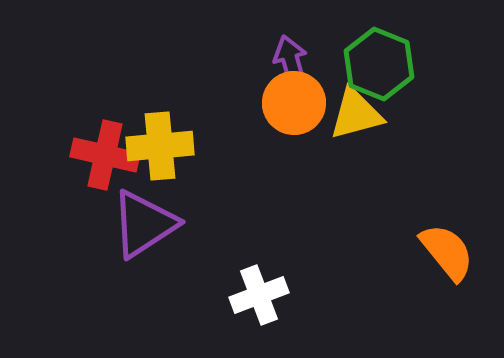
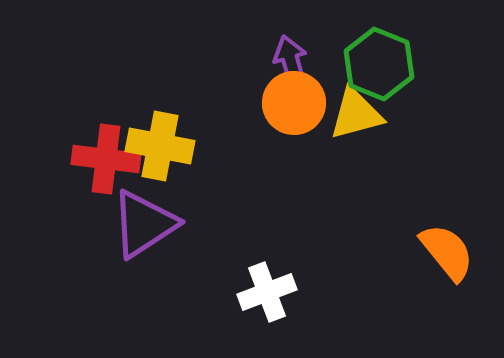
yellow cross: rotated 16 degrees clockwise
red cross: moved 1 px right, 4 px down; rotated 6 degrees counterclockwise
white cross: moved 8 px right, 3 px up
